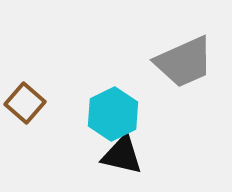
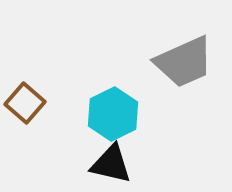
black triangle: moved 11 px left, 9 px down
